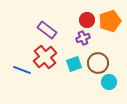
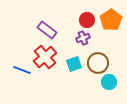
orange pentagon: moved 1 px right, 1 px up; rotated 15 degrees counterclockwise
